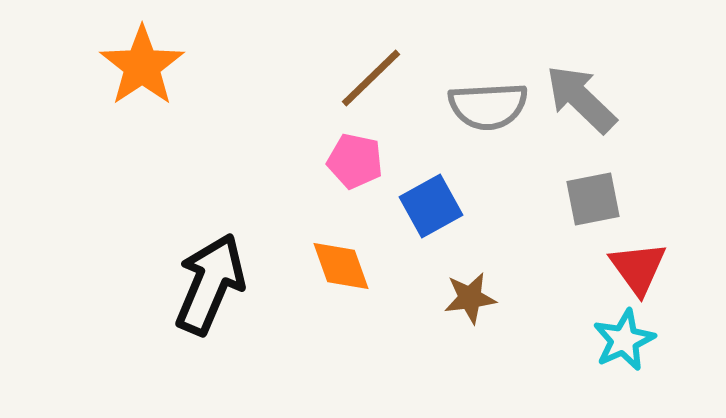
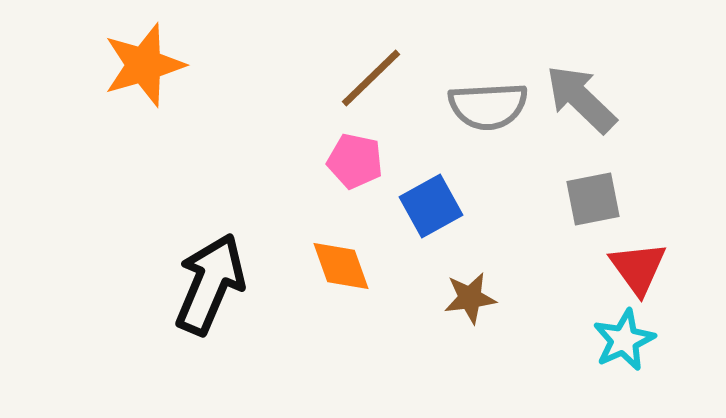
orange star: moved 2 px right, 1 px up; rotated 18 degrees clockwise
